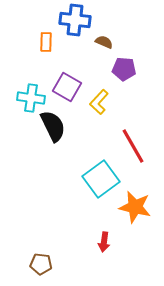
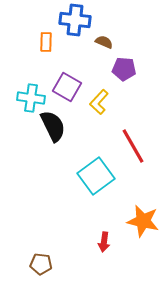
cyan square: moved 5 px left, 3 px up
orange star: moved 8 px right, 14 px down
